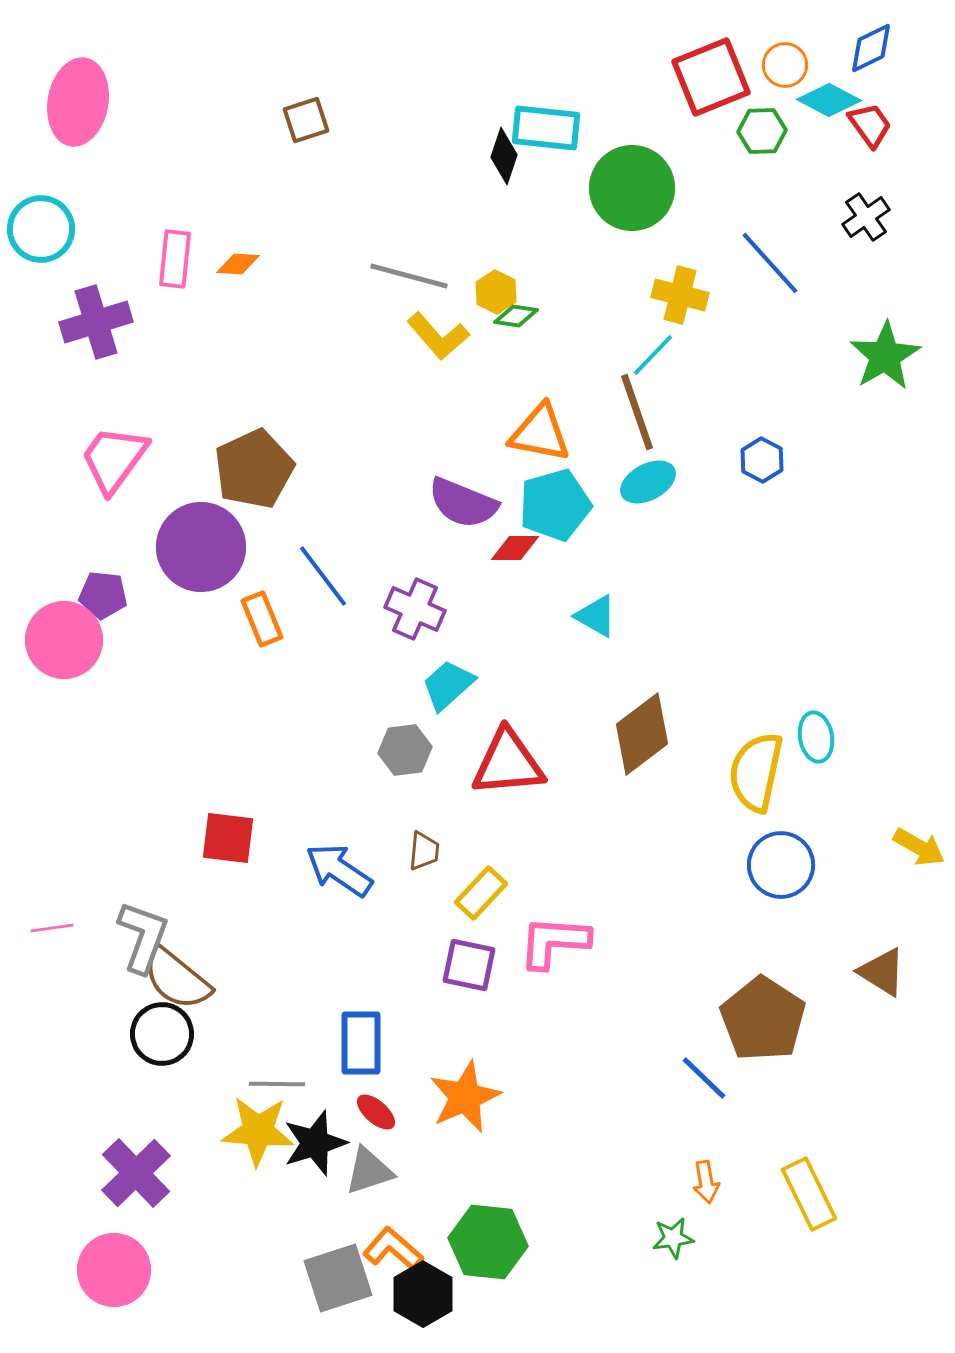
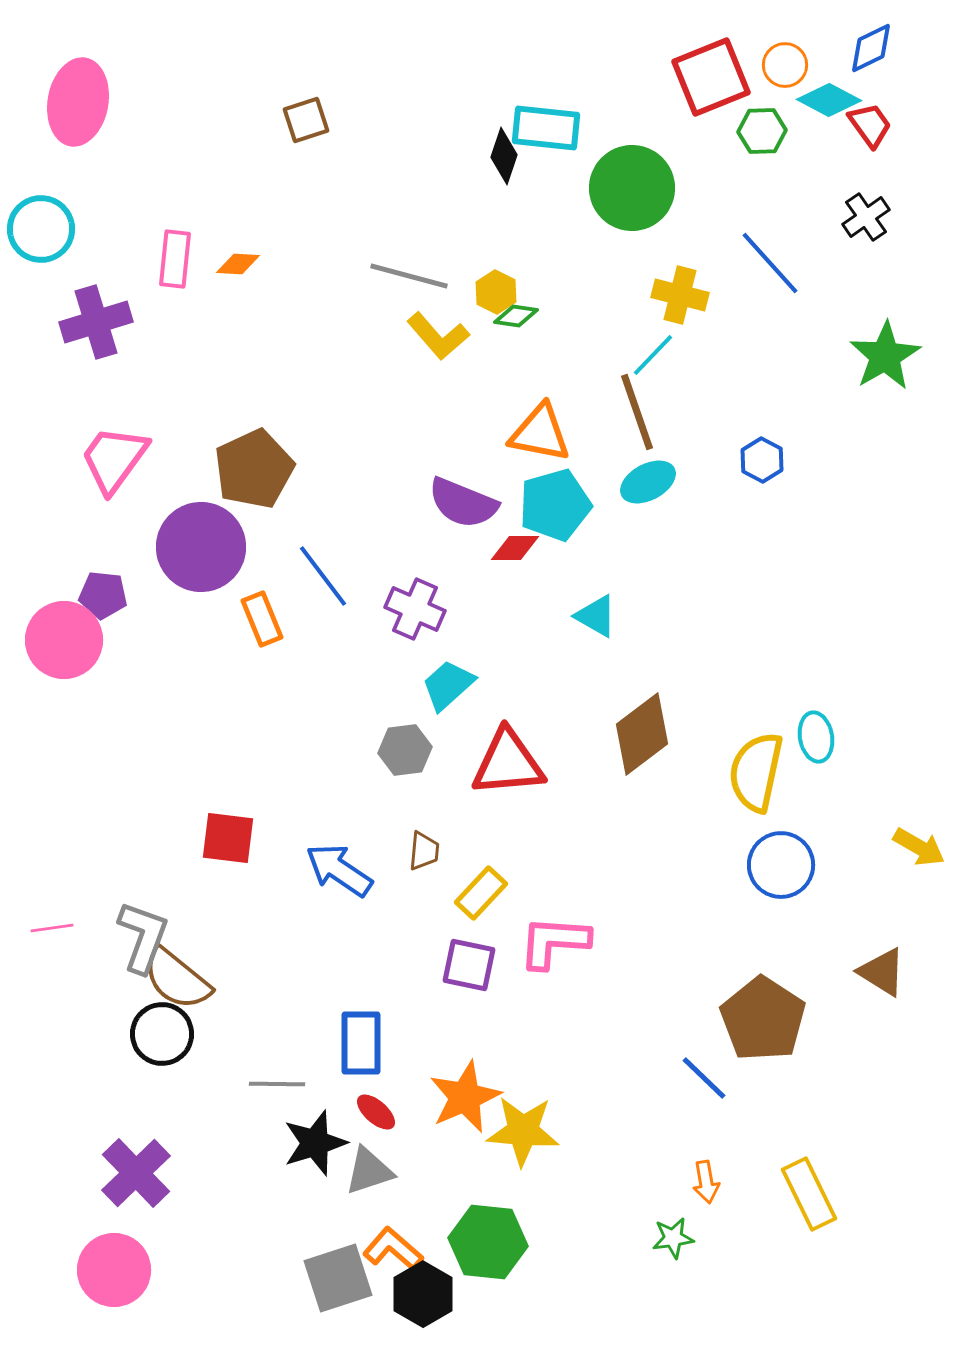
yellow star at (258, 1131): moved 265 px right
